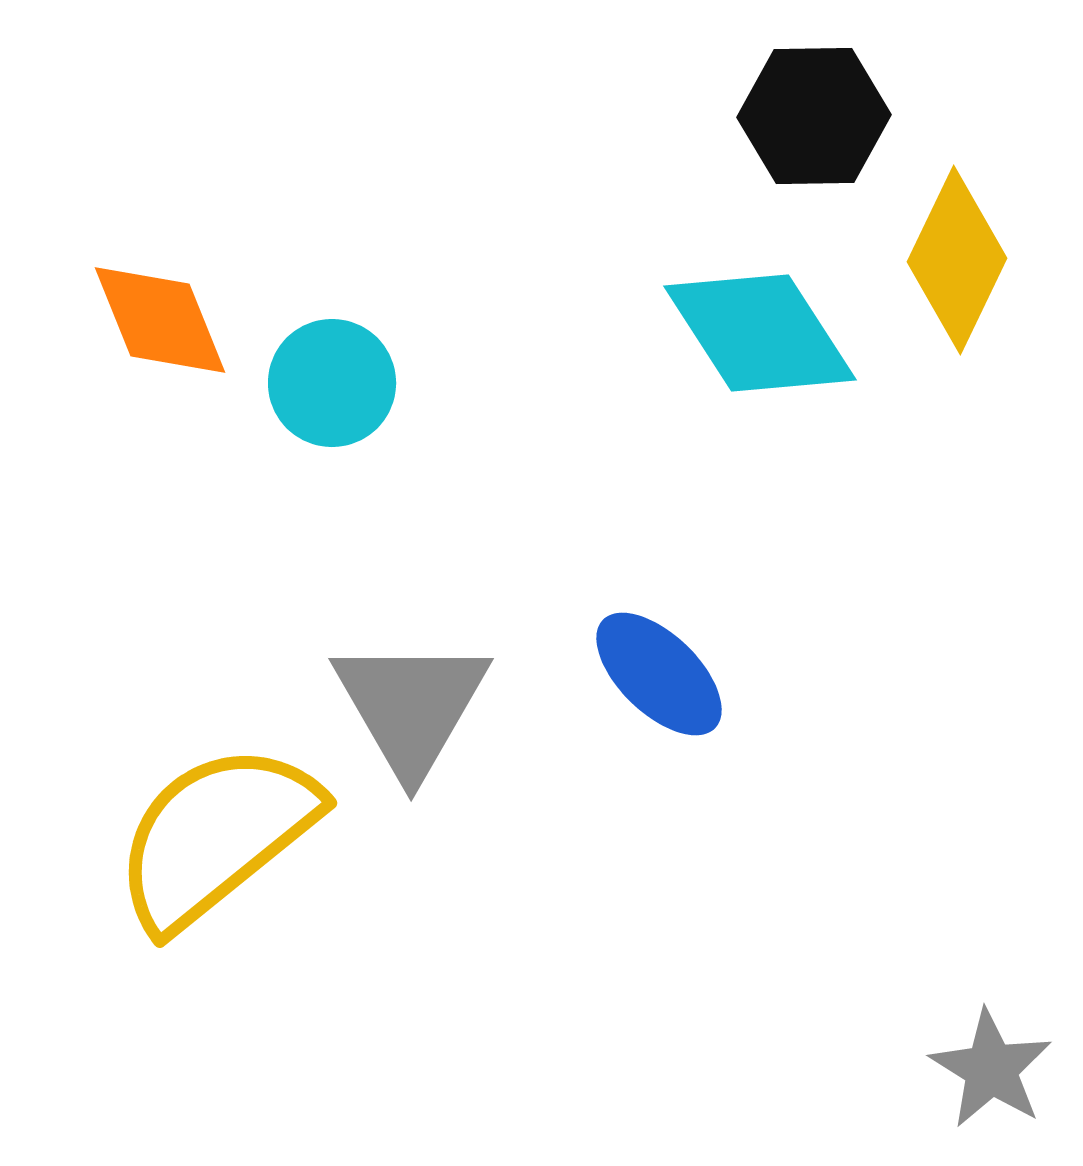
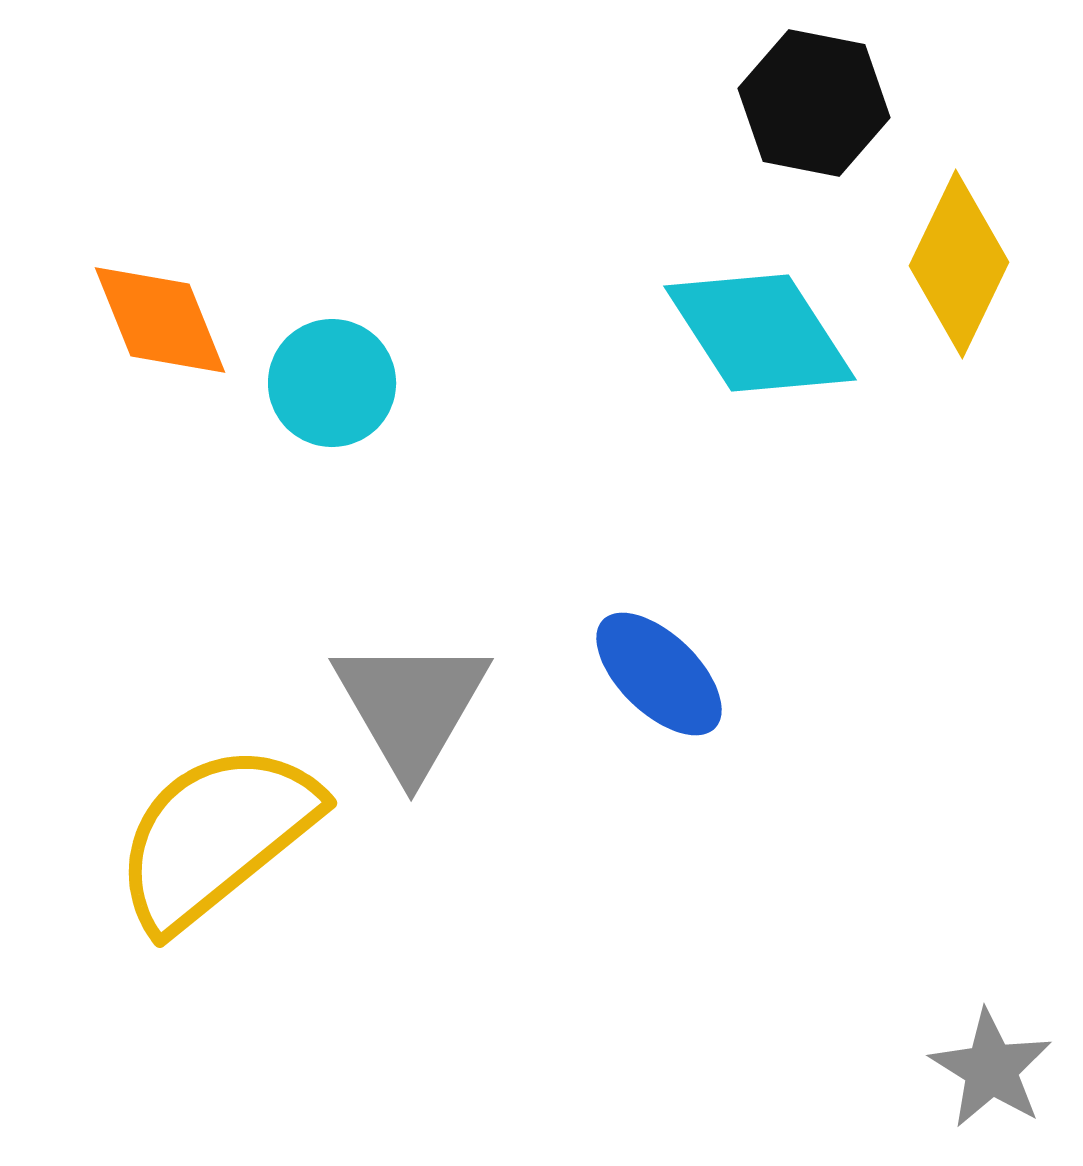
black hexagon: moved 13 px up; rotated 12 degrees clockwise
yellow diamond: moved 2 px right, 4 px down
